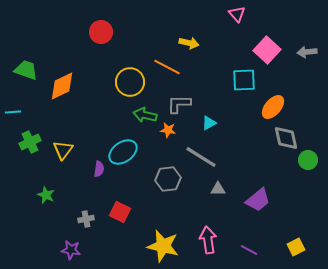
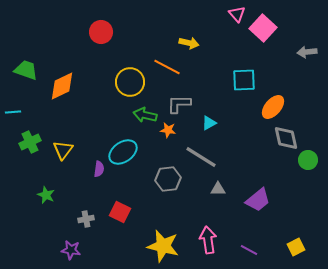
pink square: moved 4 px left, 22 px up
